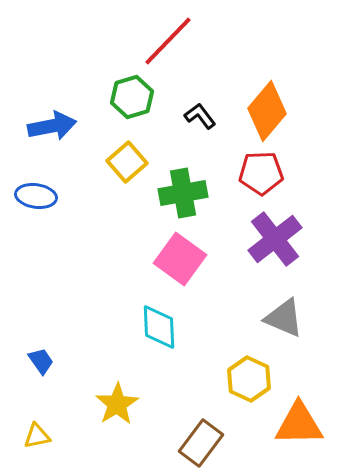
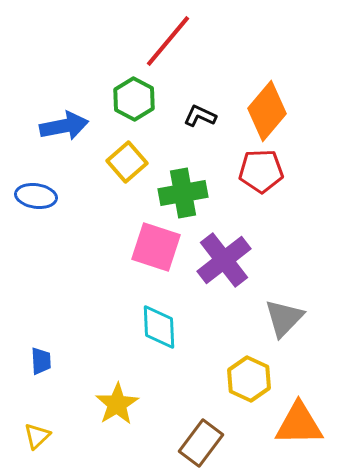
red line: rotated 4 degrees counterclockwise
green hexagon: moved 2 px right, 2 px down; rotated 15 degrees counterclockwise
black L-shape: rotated 28 degrees counterclockwise
blue arrow: moved 12 px right
red pentagon: moved 2 px up
purple cross: moved 51 px left, 21 px down
pink square: moved 24 px left, 12 px up; rotated 18 degrees counterclockwise
gray triangle: rotated 51 degrees clockwise
blue trapezoid: rotated 32 degrees clockwise
yellow triangle: rotated 32 degrees counterclockwise
